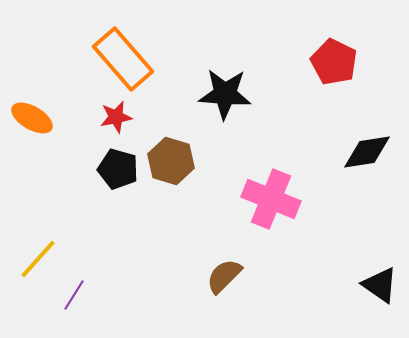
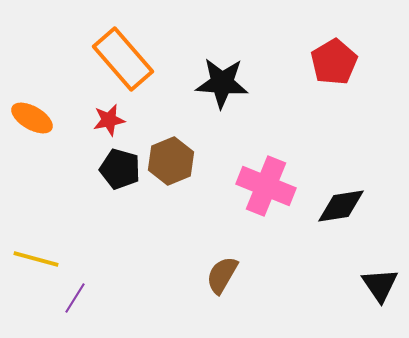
red pentagon: rotated 15 degrees clockwise
black star: moved 3 px left, 11 px up
red star: moved 7 px left, 3 px down
black diamond: moved 26 px left, 54 px down
brown hexagon: rotated 21 degrees clockwise
black pentagon: moved 2 px right
pink cross: moved 5 px left, 13 px up
yellow line: moved 2 px left; rotated 63 degrees clockwise
brown semicircle: moved 2 px left, 1 px up; rotated 15 degrees counterclockwise
black triangle: rotated 21 degrees clockwise
purple line: moved 1 px right, 3 px down
